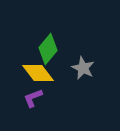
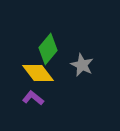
gray star: moved 1 px left, 3 px up
purple L-shape: rotated 60 degrees clockwise
